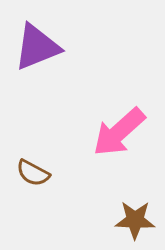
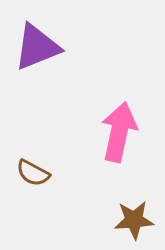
pink arrow: rotated 144 degrees clockwise
brown star: moved 1 px left; rotated 6 degrees counterclockwise
